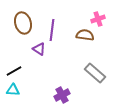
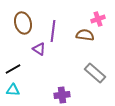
purple line: moved 1 px right, 1 px down
black line: moved 1 px left, 2 px up
purple cross: rotated 21 degrees clockwise
